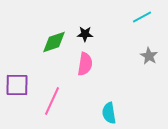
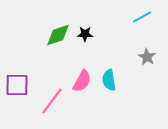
green diamond: moved 4 px right, 7 px up
gray star: moved 2 px left, 1 px down
pink semicircle: moved 3 px left, 17 px down; rotated 20 degrees clockwise
pink line: rotated 12 degrees clockwise
cyan semicircle: moved 33 px up
